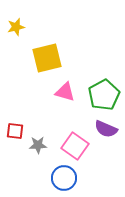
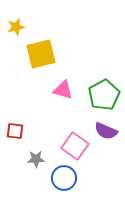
yellow square: moved 6 px left, 4 px up
pink triangle: moved 2 px left, 2 px up
purple semicircle: moved 2 px down
gray star: moved 2 px left, 14 px down
